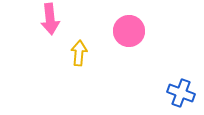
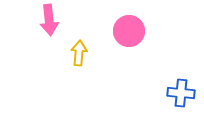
pink arrow: moved 1 px left, 1 px down
blue cross: rotated 16 degrees counterclockwise
